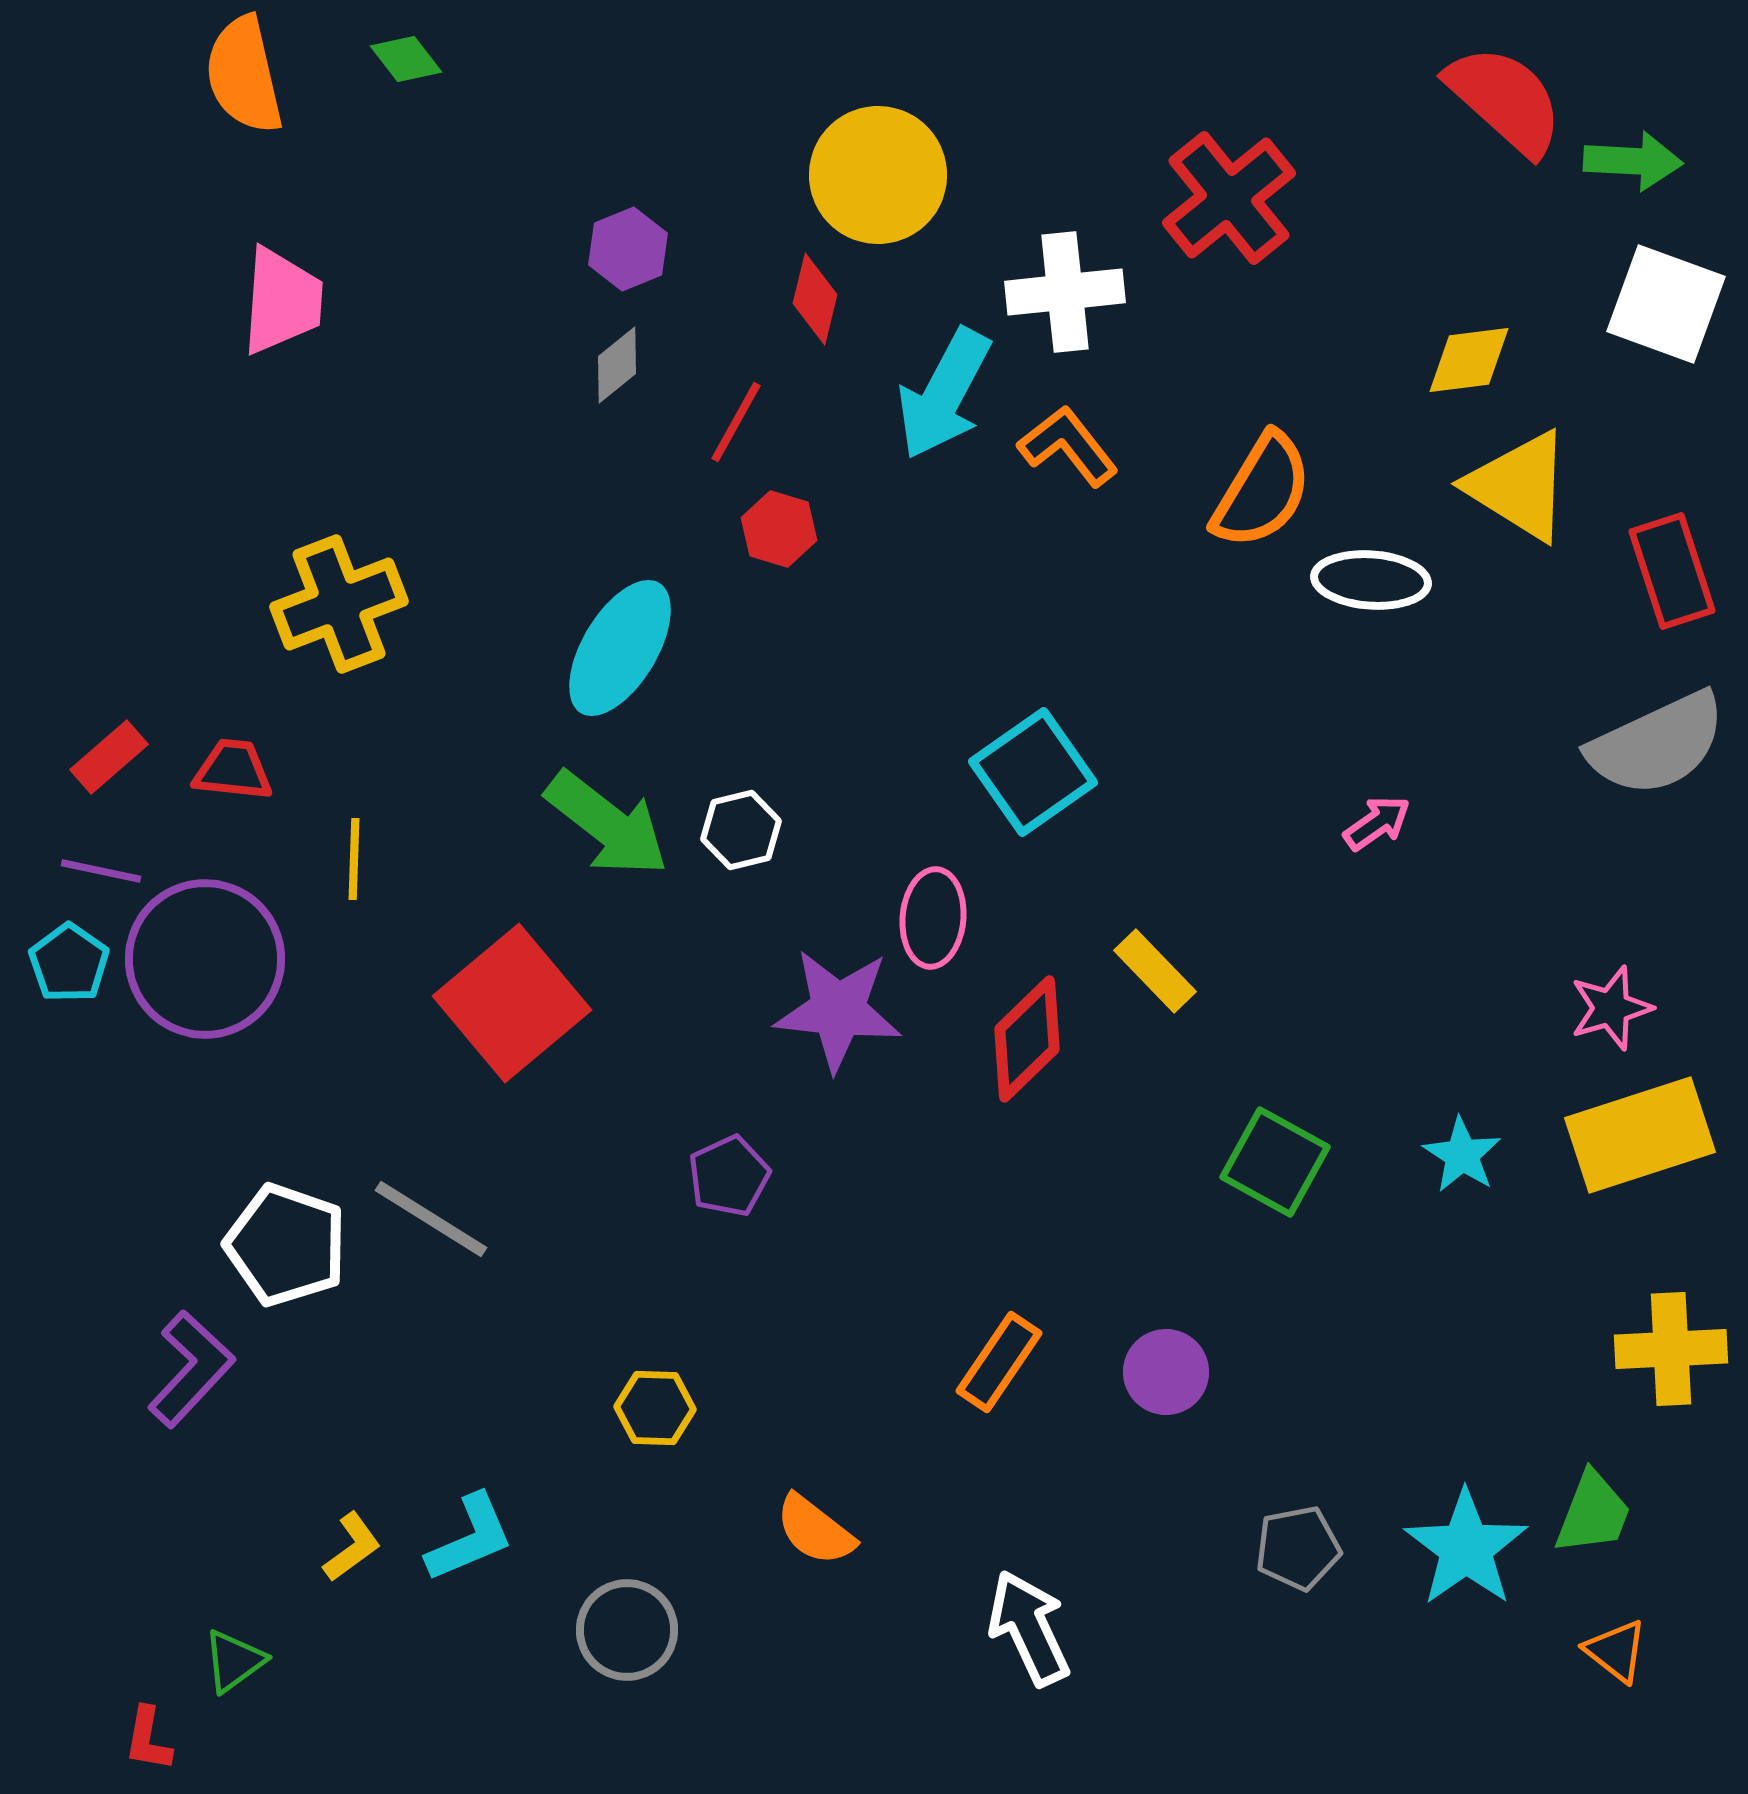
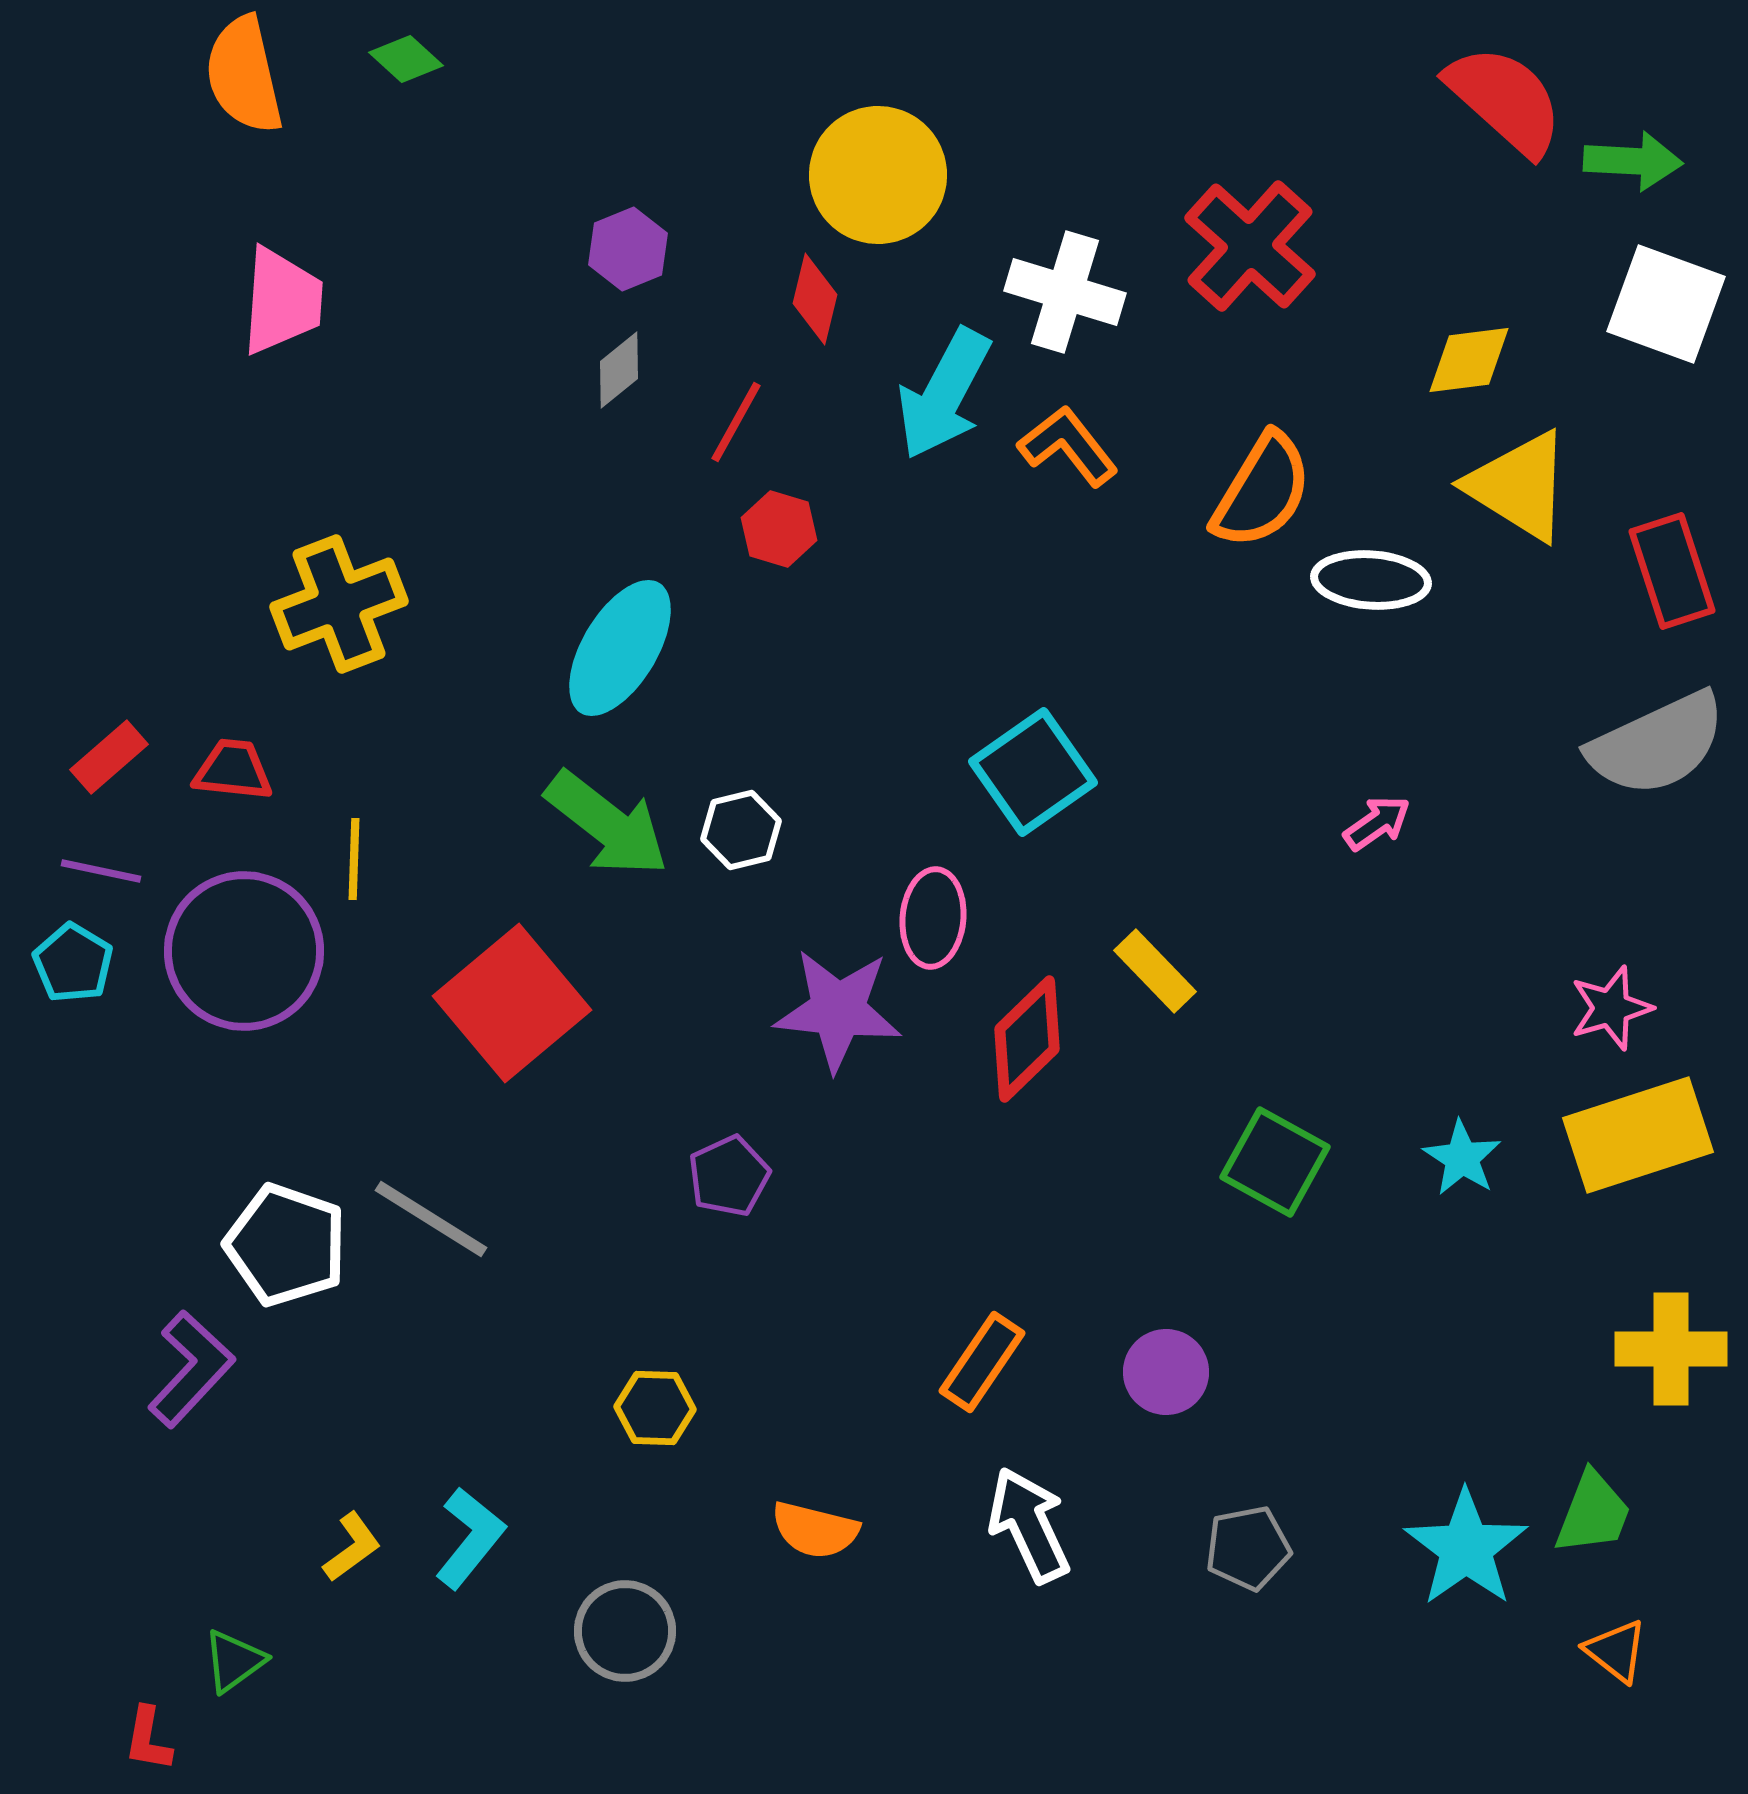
green diamond at (406, 59): rotated 10 degrees counterclockwise
red cross at (1229, 198): moved 21 px right, 48 px down; rotated 9 degrees counterclockwise
white cross at (1065, 292): rotated 23 degrees clockwise
gray diamond at (617, 365): moved 2 px right, 5 px down
purple circle at (205, 959): moved 39 px right, 8 px up
cyan pentagon at (69, 963): moved 4 px right; rotated 4 degrees counterclockwise
yellow rectangle at (1640, 1135): moved 2 px left
cyan star at (1462, 1155): moved 3 px down
yellow cross at (1671, 1349): rotated 3 degrees clockwise
orange rectangle at (999, 1362): moved 17 px left
orange semicircle at (815, 1530): rotated 24 degrees counterclockwise
cyan L-shape at (470, 1538): rotated 28 degrees counterclockwise
gray pentagon at (1298, 1548): moved 50 px left
white arrow at (1029, 1628): moved 103 px up
gray circle at (627, 1630): moved 2 px left, 1 px down
